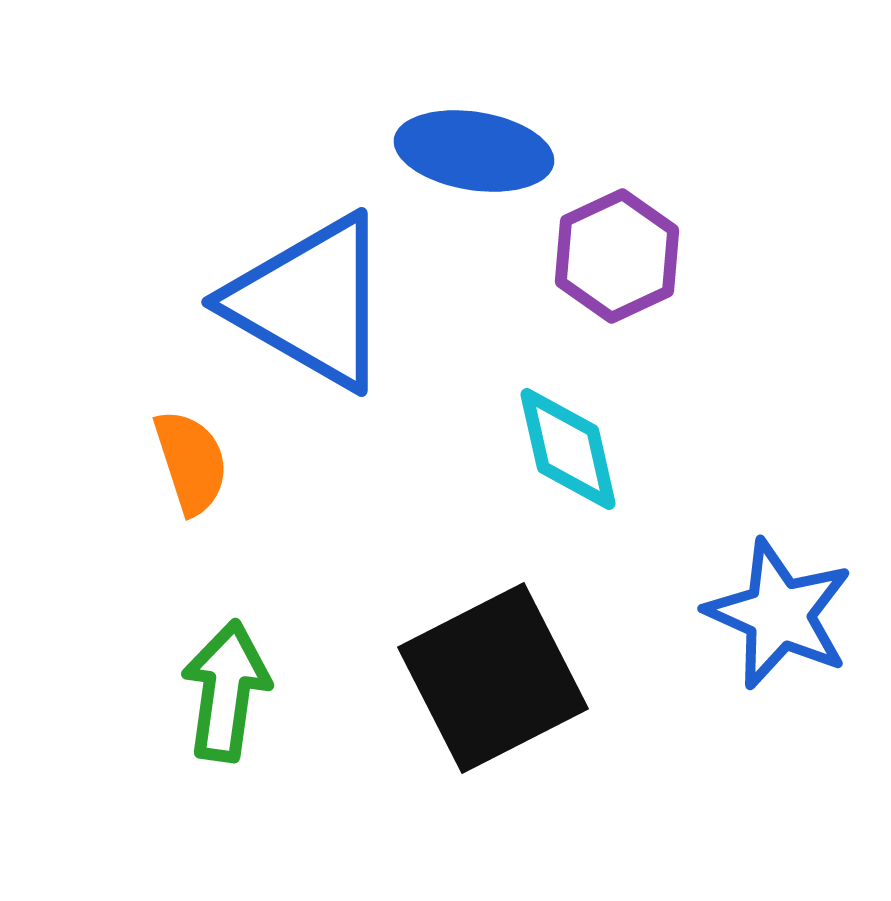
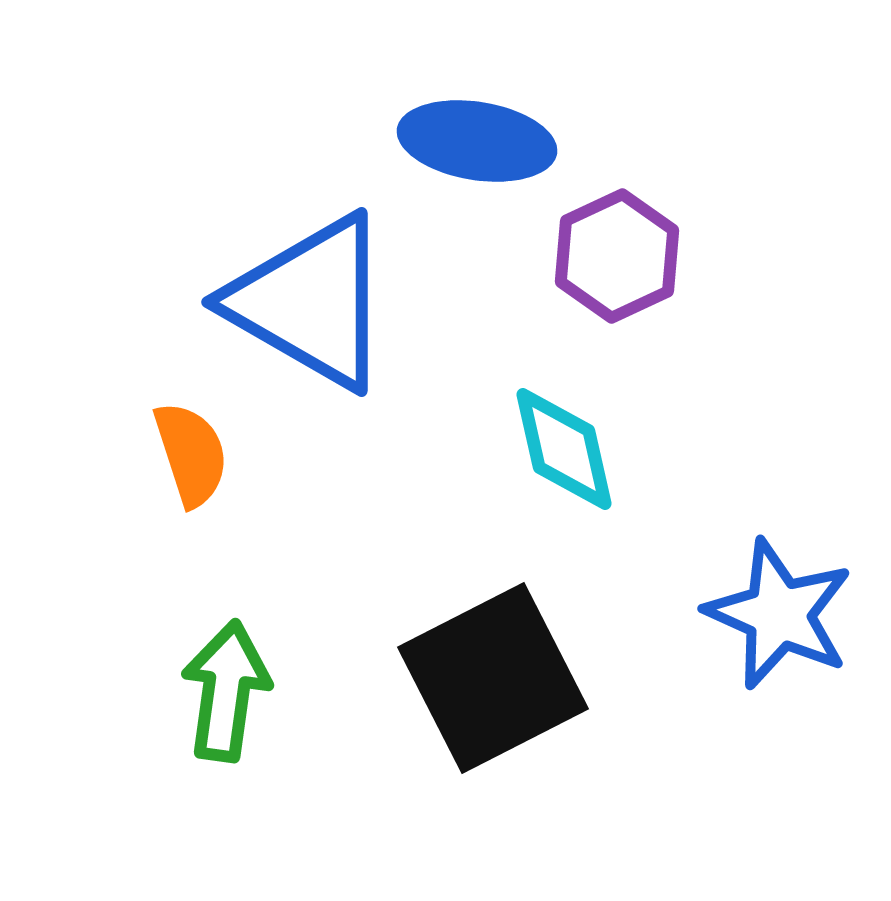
blue ellipse: moved 3 px right, 10 px up
cyan diamond: moved 4 px left
orange semicircle: moved 8 px up
